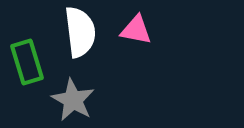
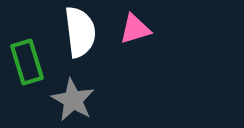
pink triangle: moved 1 px left, 1 px up; rotated 28 degrees counterclockwise
